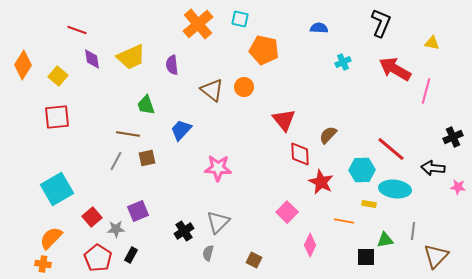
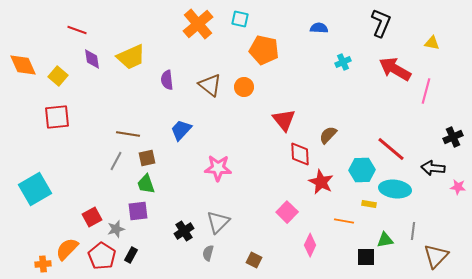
orange diamond at (23, 65): rotated 56 degrees counterclockwise
purple semicircle at (172, 65): moved 5 px left, 15 px down
brown triangle at (212, 90): moved 2 px left, 5 px up
green trapezoid at (146, 105): moved 79 px down
cyan square at (57, 189): moved 22 px left
purple square at (138, 211): rotated 15 degrees clockwise
red square at (92, 217): rotated 12 degrees clockwise
gray star at (116, 229): rotated 12 degrees counterclockwise
orange semicircle at (51, 238): moved 16 px right, 11 px down
red pentagon at (98, 258): moved 4 px right, 2 px up
orange cross at (43, 264): rotated 14 degrees counterclockwise
